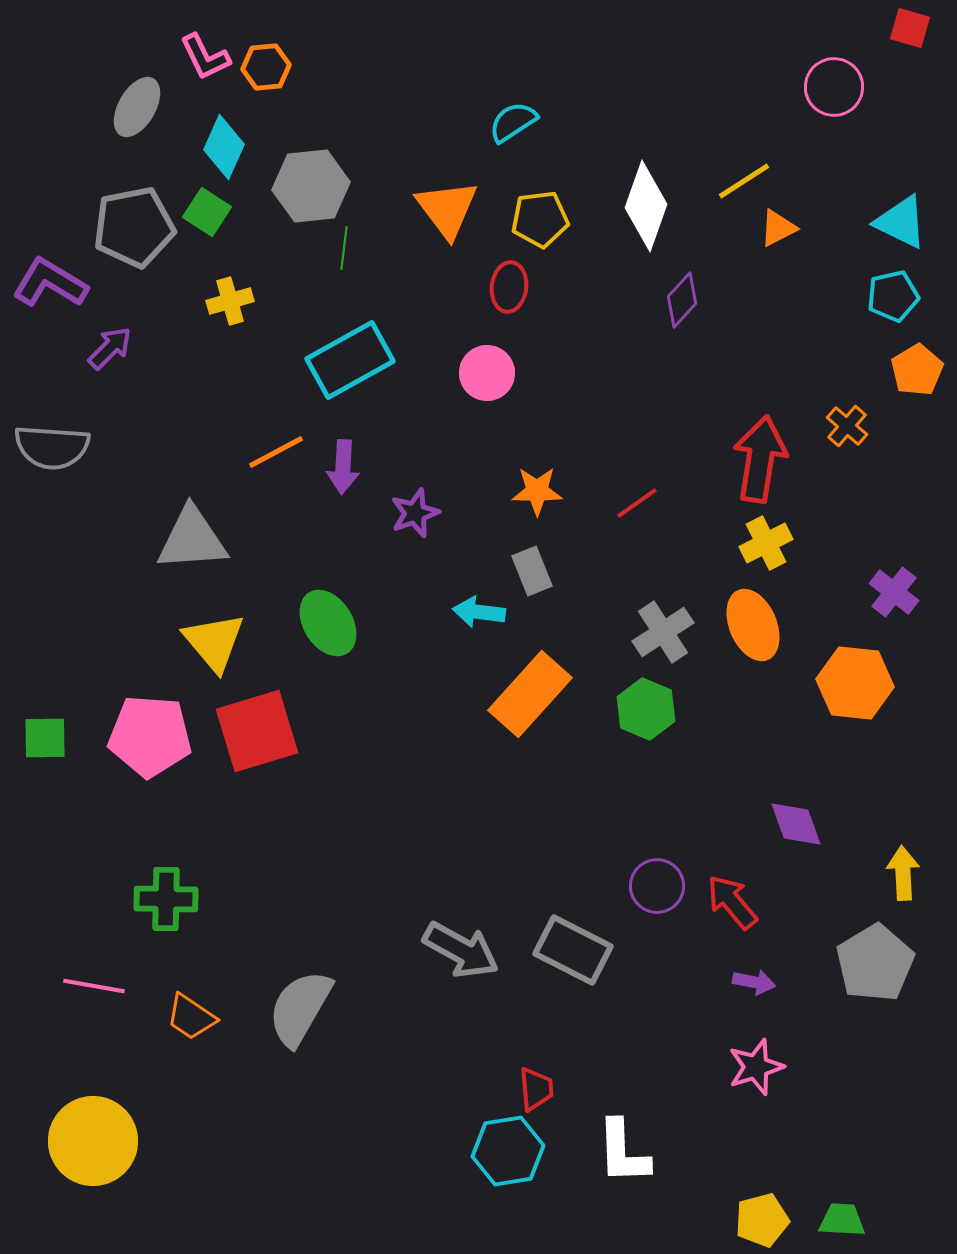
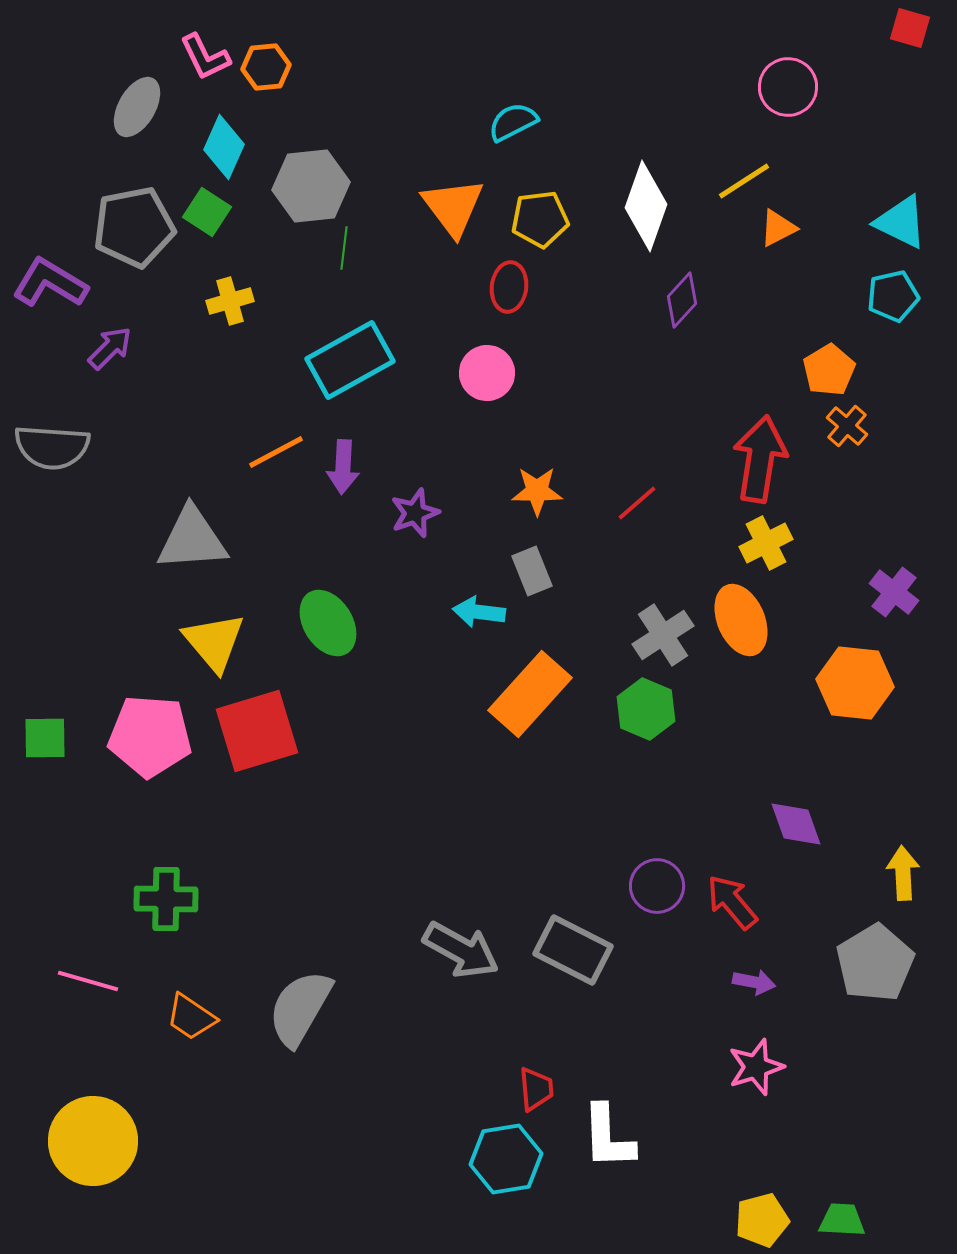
pink circle at (834, 87): moved 46 px left
cyan semicircle at (513, 122): rotated 6 degrees clockwise
orange triangle at (447, 209): moved 6 px right, 2 px up
orange pentagon at (917, 370): moved 88 px left
red line at (637, 503): rotated 6 degrees counterclockwise
orange ellipse at (753, 625): moved 12 px left, 5 px up
gray cross at (663, 632): moved 3 px down
pink line at (94, 986): moved 6 px left, 5 px up; rotated 6 degrees clockwise
cyan hexagon at (508, 1151): moved 2 px left, 8 px down
white L-shape at (623, 1152): moved 15 px left, 15 px up
